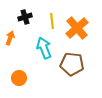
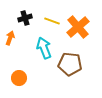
black cross: moved 1 px down
yellow line: rotated 63 degrees counterclockwise
orange cross: moved 1 px right, 1 px up
brown pentagon: moved 2 px left
